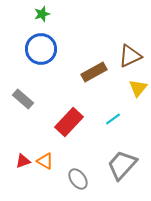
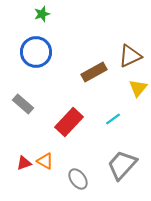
blue circle: moved 5 px left, 3 px down
gray rectangle: moved 5 px down
red triangle: moved 1 px right, 2 px down
